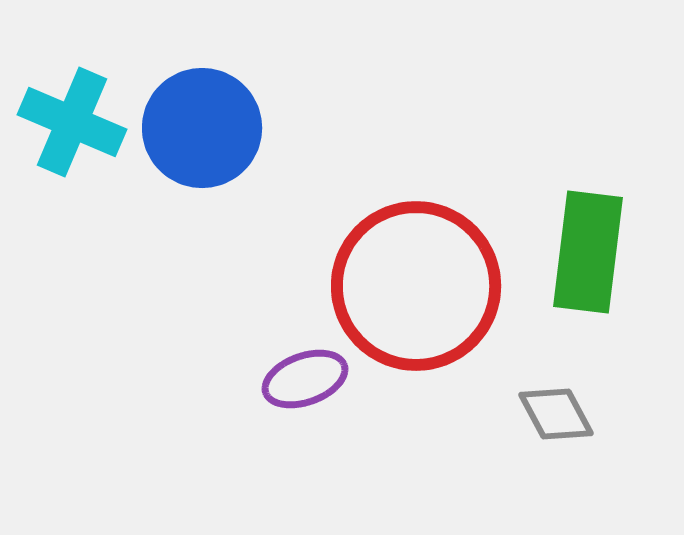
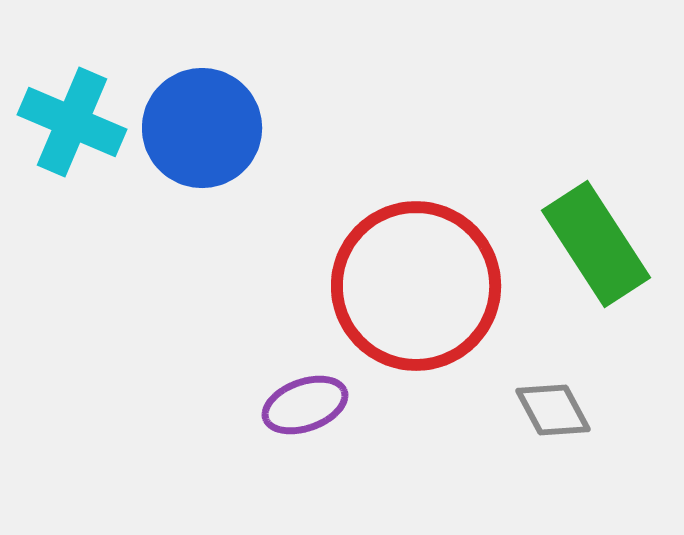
green rectangle: moved 8 px right, 8 px up; rotated 40 degrees counterclockwise
purple ellipse: moved 26 px down
gray diamond: moved 3 px left, 4 px up
